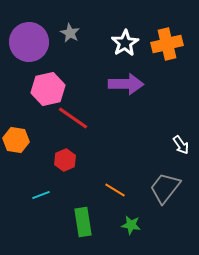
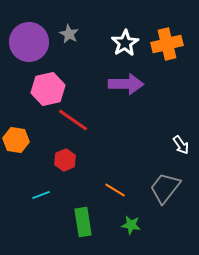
gray star: moved 1 px left, 1 px down
red line: moved 2 px down
